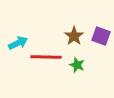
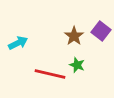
purple square: moved 5 px up; rotated 18 degrees clockwise
red line: moved 4 px right, 17 px down; rotated 12 degrees clockwise
